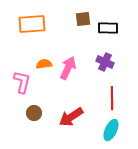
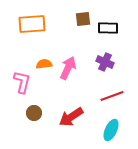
red line: moved 2 px up; rotated 70 degrees clockwise
